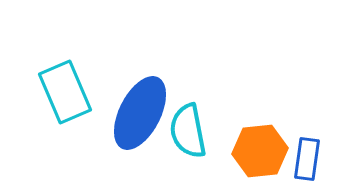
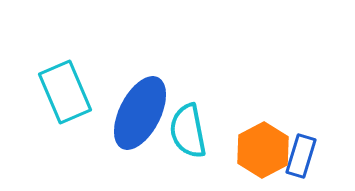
orange hexagon: moved 3 px right, 1 px up; rotated 22 degrees counterclockwise
blue rectangle: moved 6 px left, 3 px up; rotated 9 degrees clockwise
